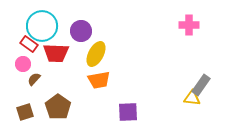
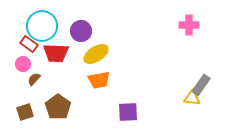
yellow ellipse: rotated 30 degrees clockwise
